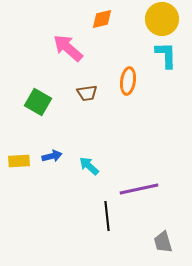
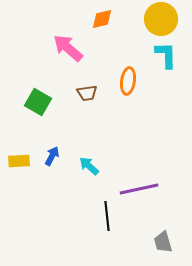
yellow circle: moved 1 px left
blue arrow: rotated 48 degrees counterclockwise
